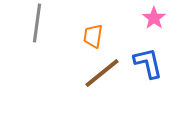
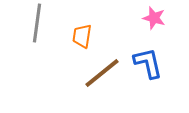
pink star: rotated 20 degrees counterclockwise
orange trapezoid: moved 11 px left
